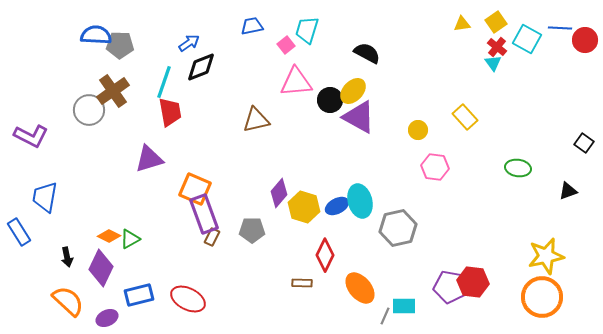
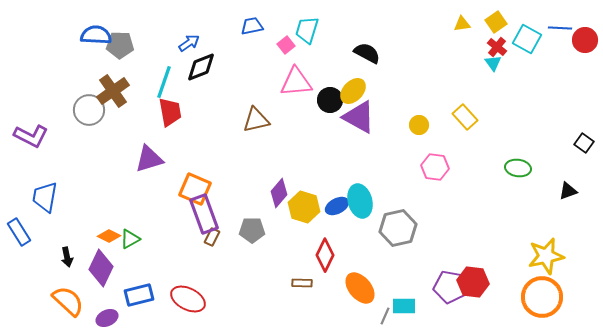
yellow circle at (418, 130): moved 1 px right, 5 px up
